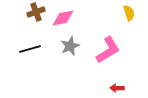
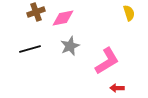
pink L-shape: moved 1 px left, 11 px down
